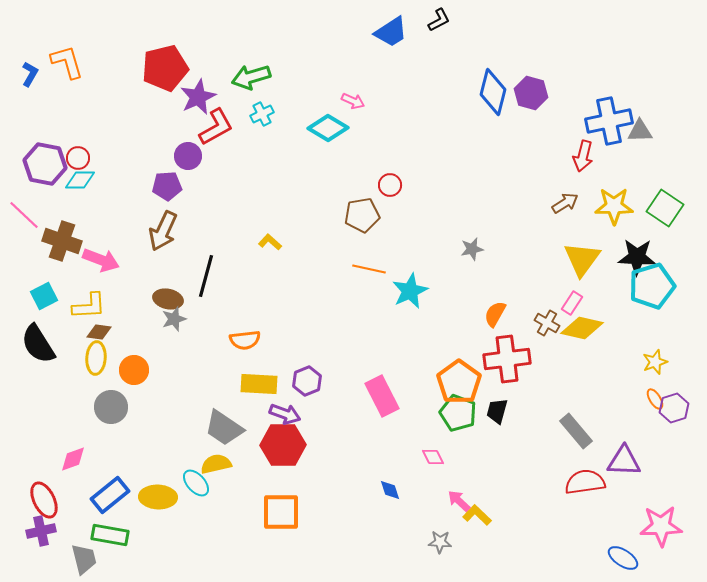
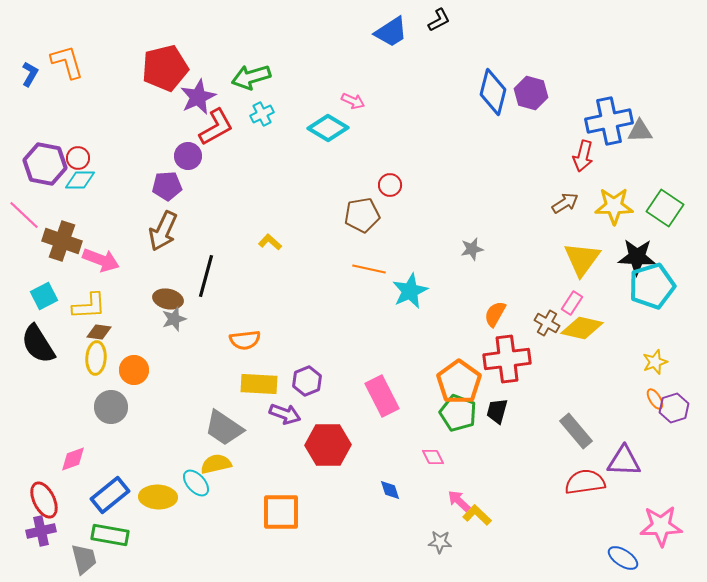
red hexagon at (283, 445): moved 45 px right
